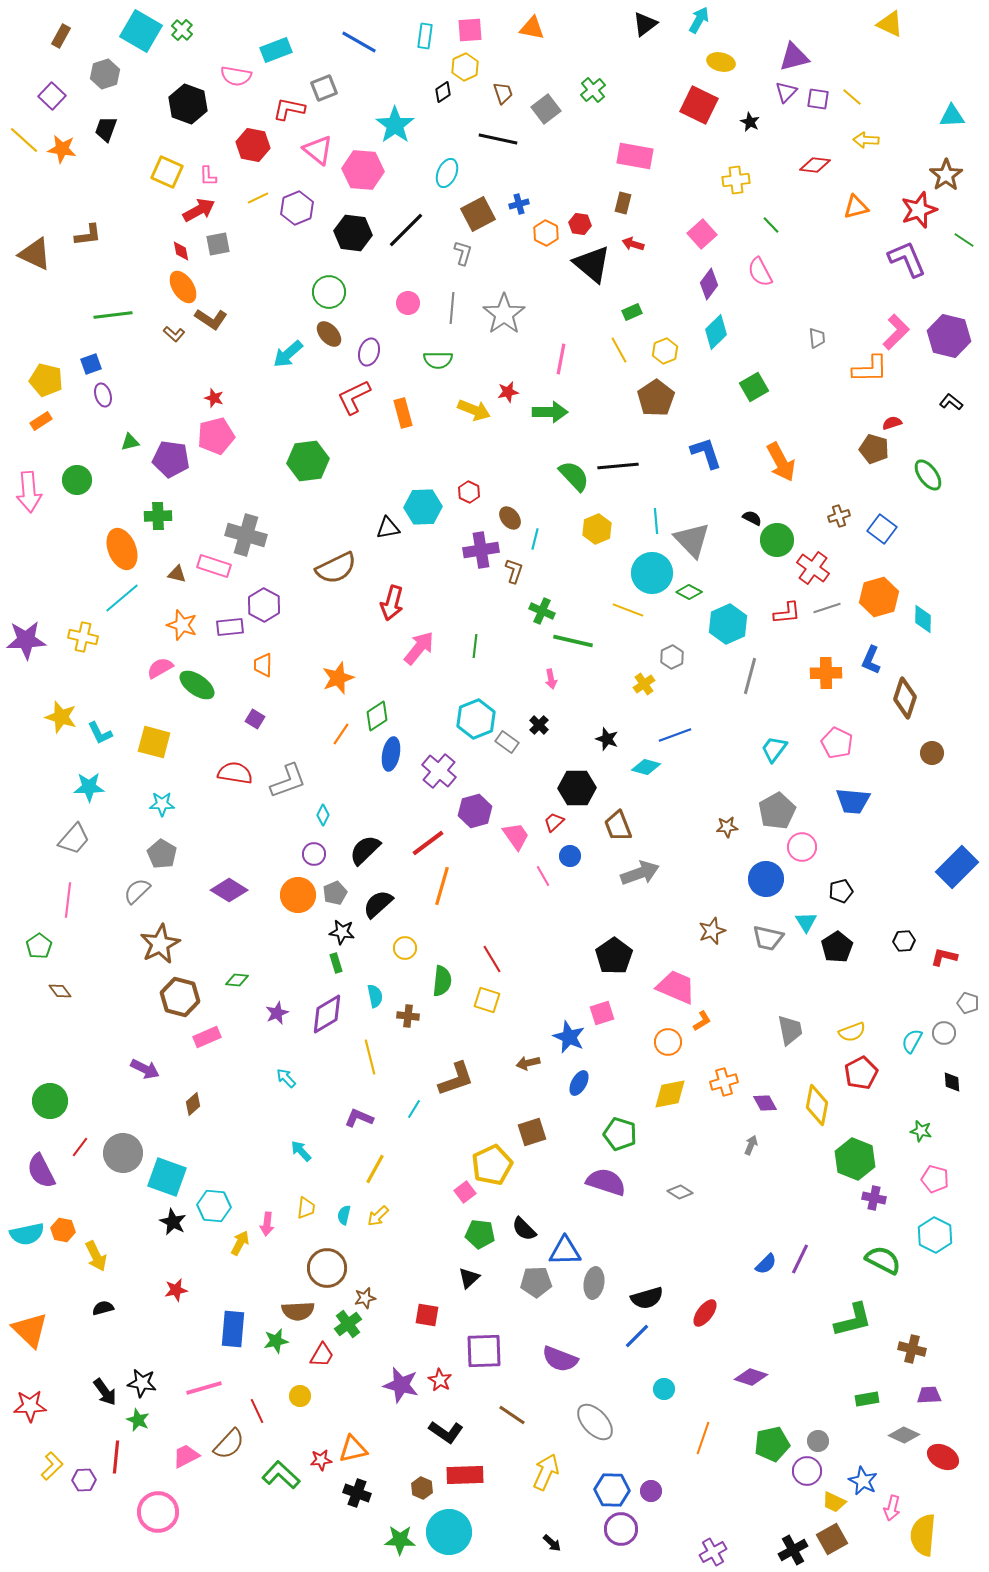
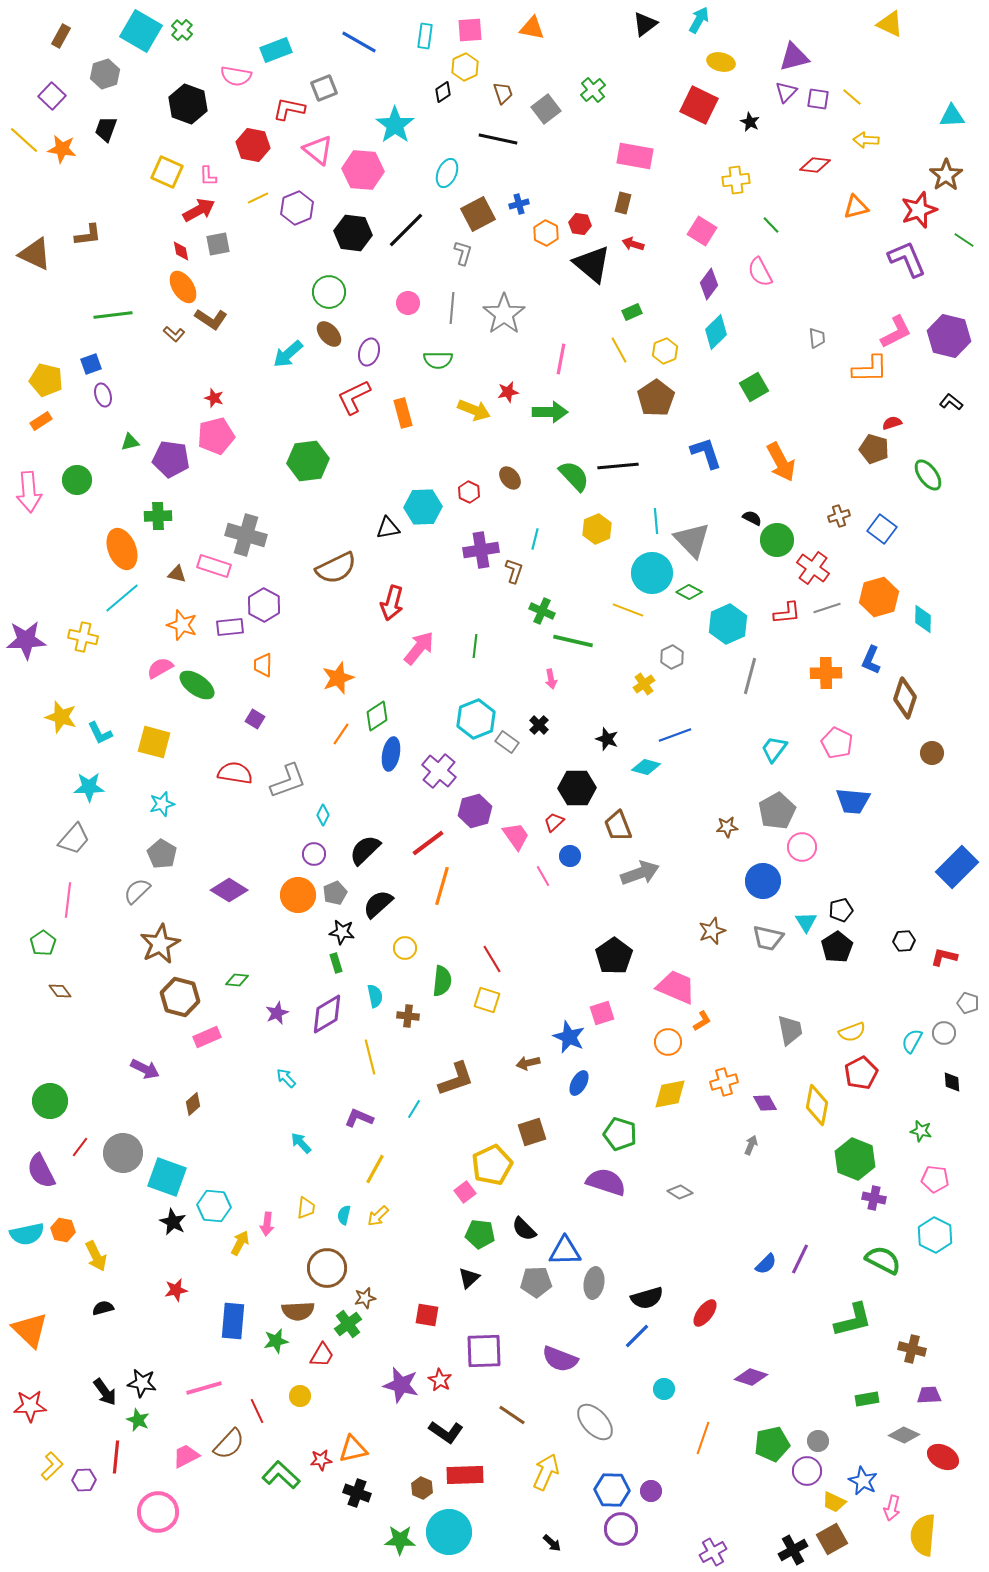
pink square at (702, 234): moved 3 px up; rotated 16 degrees counterclockwise
pink L-shape at (896, 332): rotated 18 degrees clockwise
brown ellipse at (510, 518): moved 40 px up
cyan star at (162, 804): rotated 15 degrees counterclockwise
blue circle at (766, 879): moved 3 px left, 2 px down
black pentagon at (841, 891): moved 19 px down
green pentagon at (39, 946): moved 4 px right, 3 px up
cyan arrow at (301, 1151): moved 8 px up
pink pentagon at (935, 1179): rotated 8 degrees counterclockwise
blue rectangle at (233, 1329): moved 8 px up
